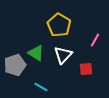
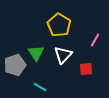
green triangle: rotated 24 degrees clockwise
cyan line: moved 1 px left
